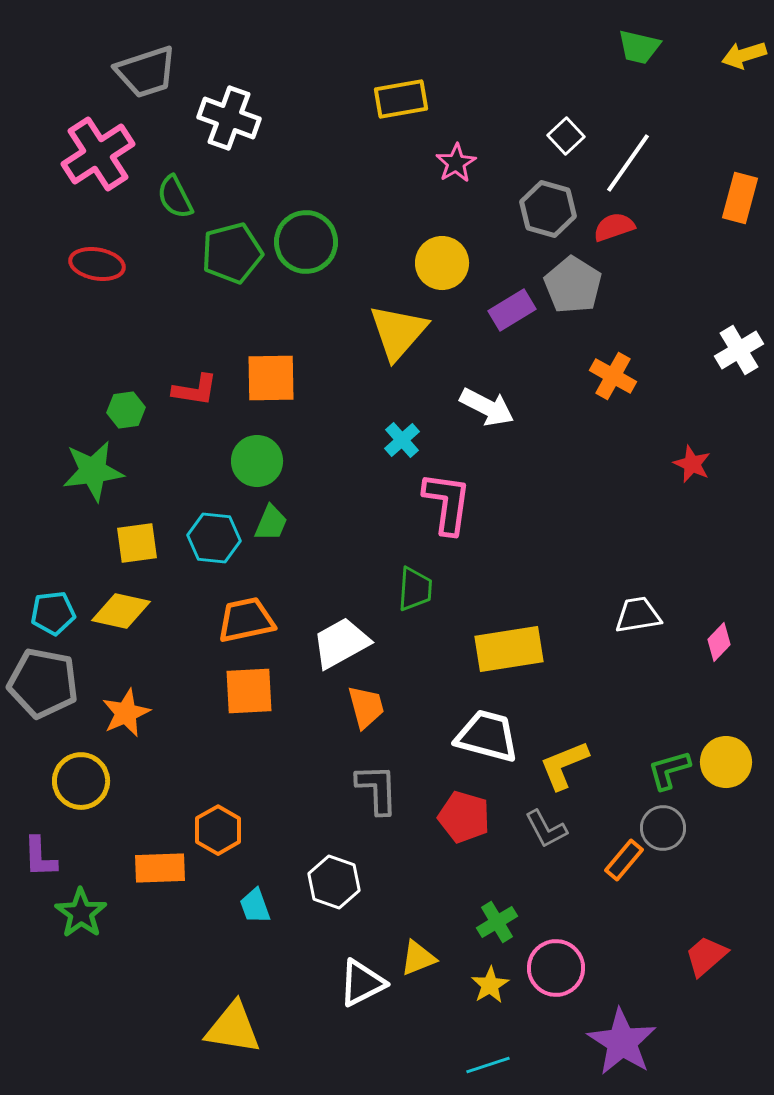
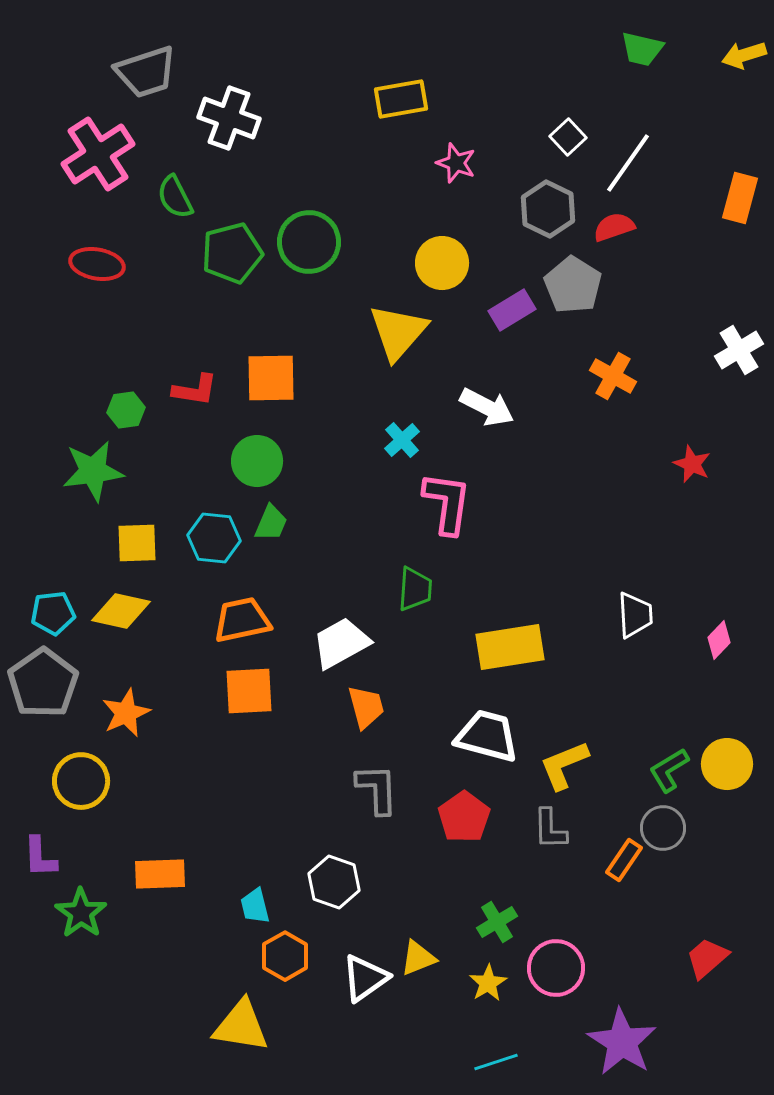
green trapezoid at (639, 47): moved 3 px right, 2 px down
white square at (566, 136): moved 2 px right, 1 px down
pink star at (456, 163): rotated 21 degrees counterclockwise
gray hexagon at (548, 209): rotated 10 degrees clockwise
green circle at (306, 242): moved 3 px right
yellow square at (137, 543): rotated 6 degrees clockwise
white trapezoid at (638, 615): moved 3 px left; rotated 96 degrees clockwise
orange trapezoid at (246, 620): moved 4 px left
pink diamond at (719, 642): moved 2 px up
yellow rectangle at (509, 649): moved 1 px right, 2 px up
gray pentagon at (43, 683): rotated 26 degrees clockwise
yellow circle at (726, 762): moved 1 px right, 2 px down
green L-shape at (669, 770): rotated 15 degrees counterclockwise
red pentagon at (464, 817): rotated 21 degrees clockwise
gray L-shape at (546, 829): moved 4 px right; rotated 27 degrees clockwise
orange hexagon at (218, 830): moved 67 px right, 126 px down
orange rectangle at (624, 860): rotated 6 degrees counterclockwise
orange rectangle at (160, 868): moved 6 px down
cyan trapezoid at (255, 906): rotated 6 degrees clockwise
red trapezoid at (706, 956): moved 1 px right, 2 px down
white triangle at (362, 983): moved 3 px right, 5 px up; rotated 8 degrees counterclockwise
yellow star at (490, 985): moved 2 px left, 2 px up
yellow triangle at (233, 1028): moved 8 px right, 2 px up
cyan line at (488, 1065): moved 8 px right, 3 px up
